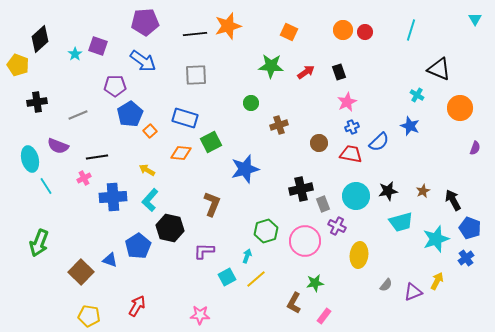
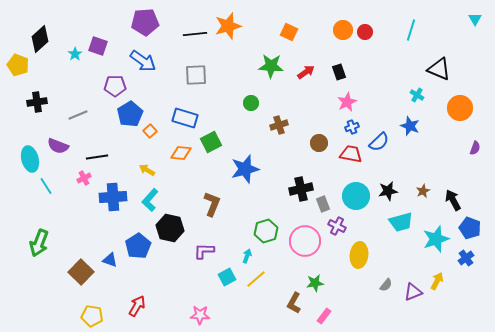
yellow pentagon at (89, 316): moved 3 px right
